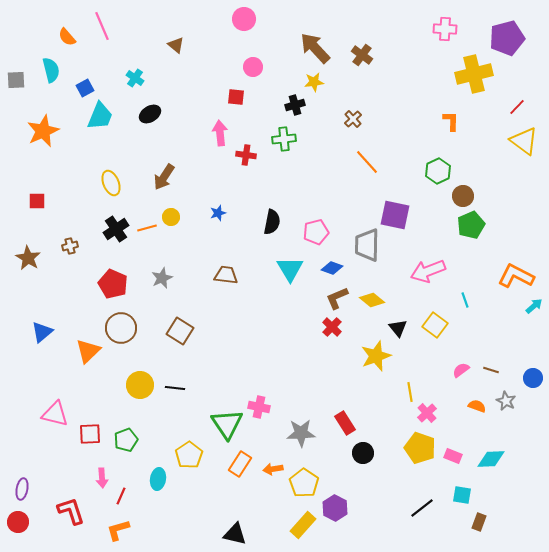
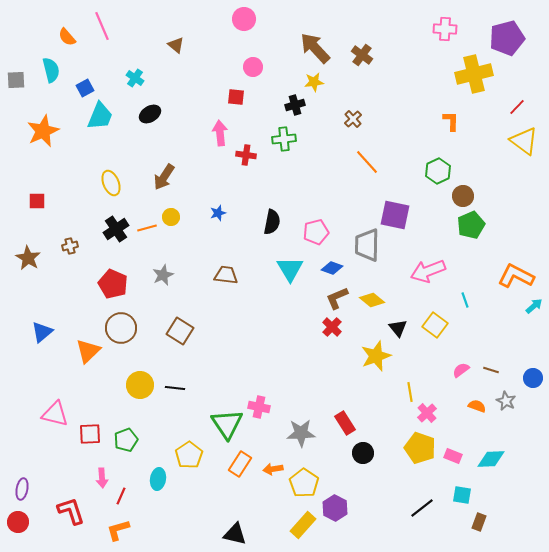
gray star at (162, 278): moved 1 px right, 3 px up
